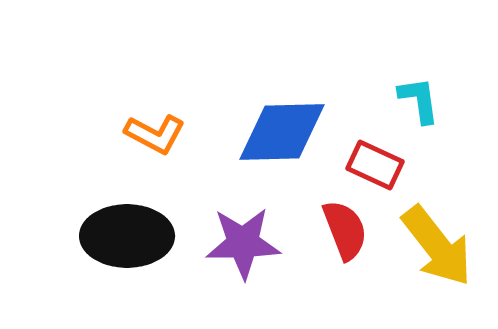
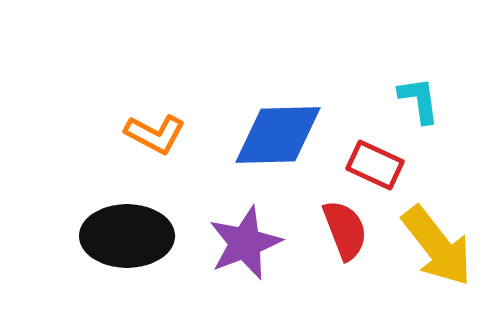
blue diamond: moved 4 px left, 3 px down
purple star: moved 2 px right; rotated 20 degrees counterclockwise
